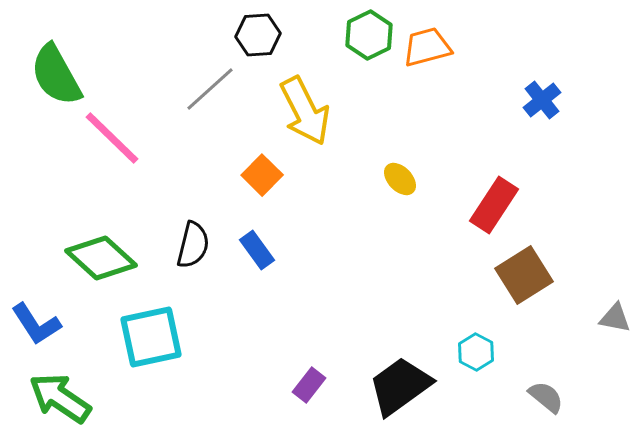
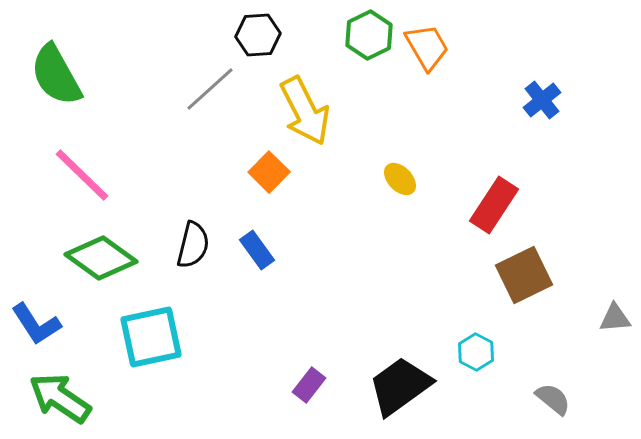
orange trapezoid: rotated 75 degrees clockwise
pink line: moved 30 px left, 37 px down
orange square: moved 7 px right, 3 px up
green diamond: rotated 6 degrees counterclockwise
brown square: rotated 6 degrees clockwise
gray triangle: rotated 16 degrees counterclockwise
gray semicircle: moved 7 px right, 2 px down
